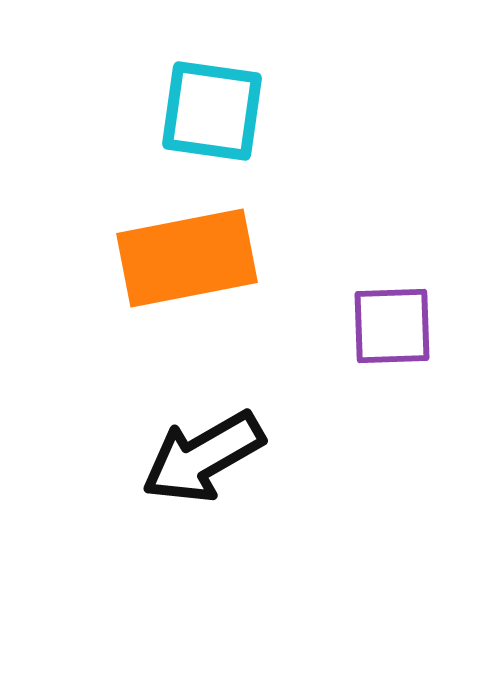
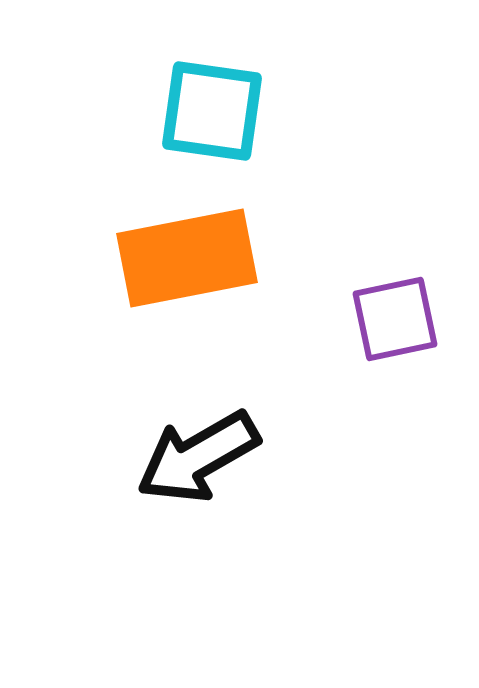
purple square: moved 3 px right, 7 px up; rotated 10 degrees counterclockwise
black arrow: moved 5 px left
